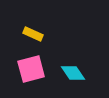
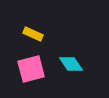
cyan diamond: moved 2 px left, 9 px up
